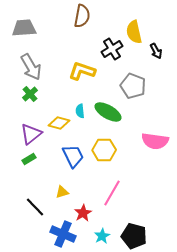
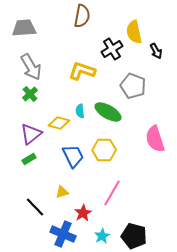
pink semicircle: moved 2 px up; rotated 64 degrees clockwise
